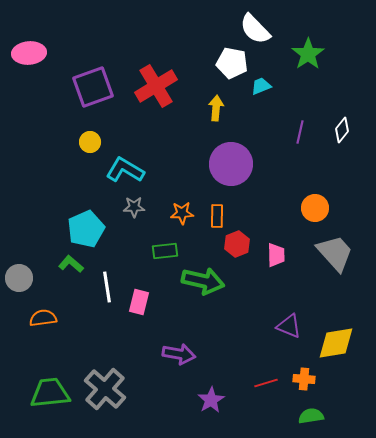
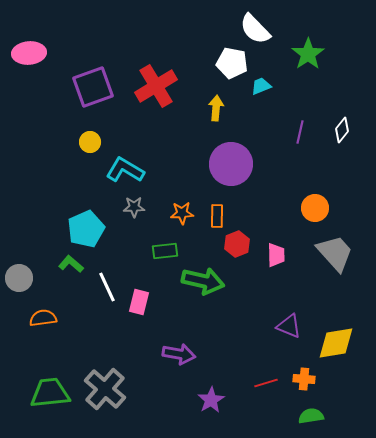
white line: rotated 16 degrees counterclockwise
